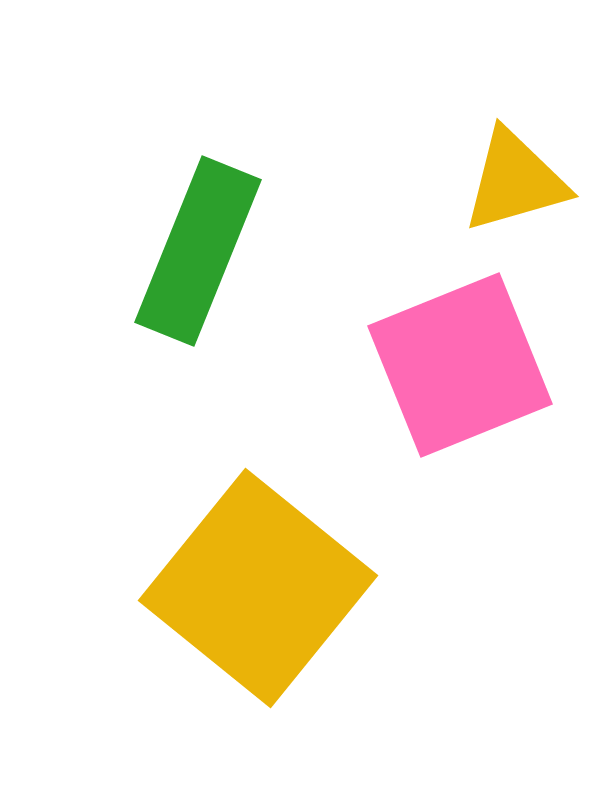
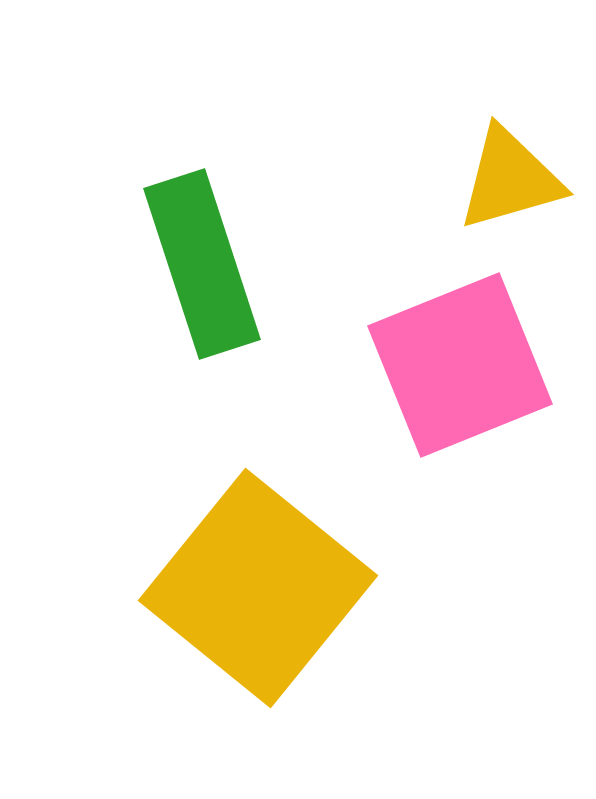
yellow triangle: moved 5 px left, 2 px up
green rectangle: moved 4 px right, 13 px down; rotated 40 degrees counterclockwise
